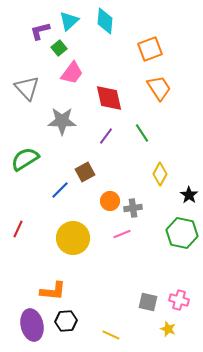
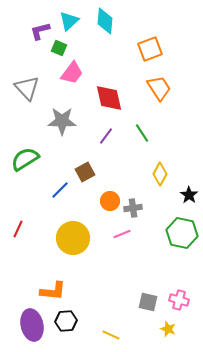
green square: rotated 28 degrees counterclockwise
